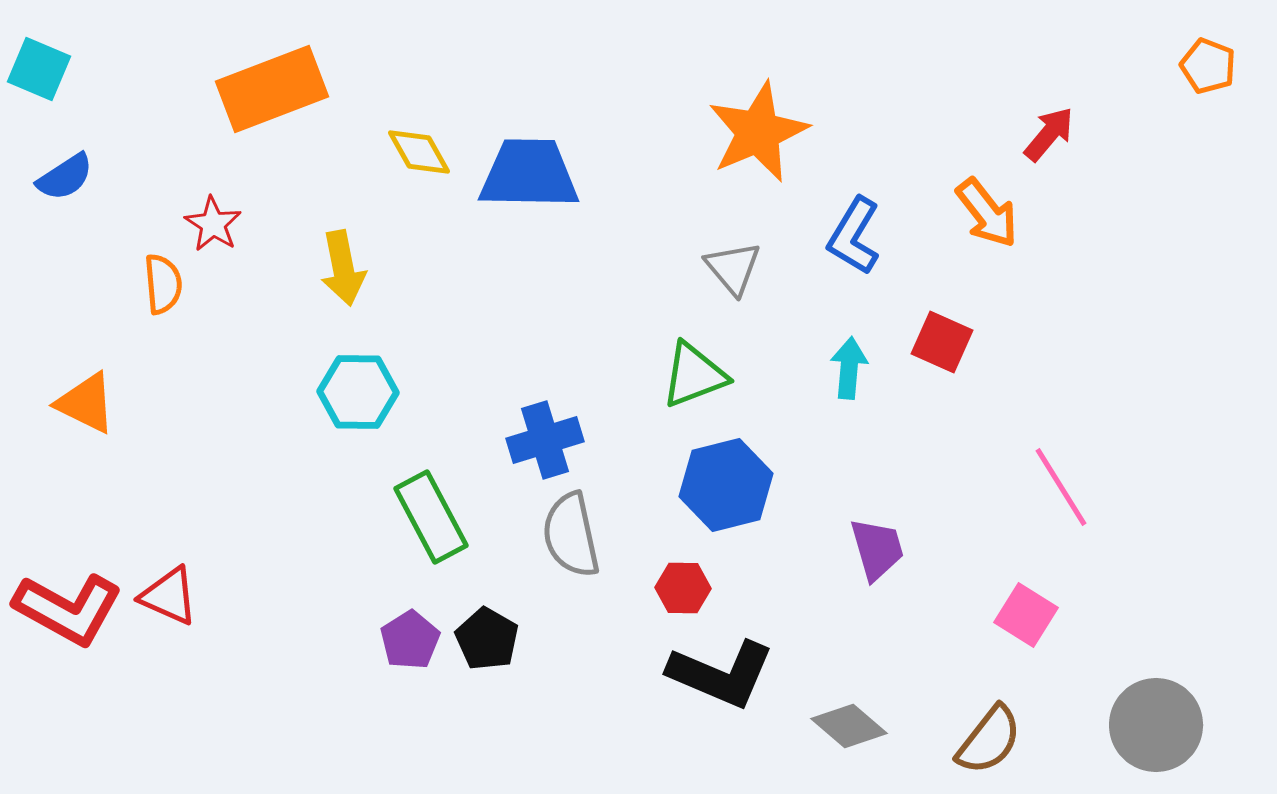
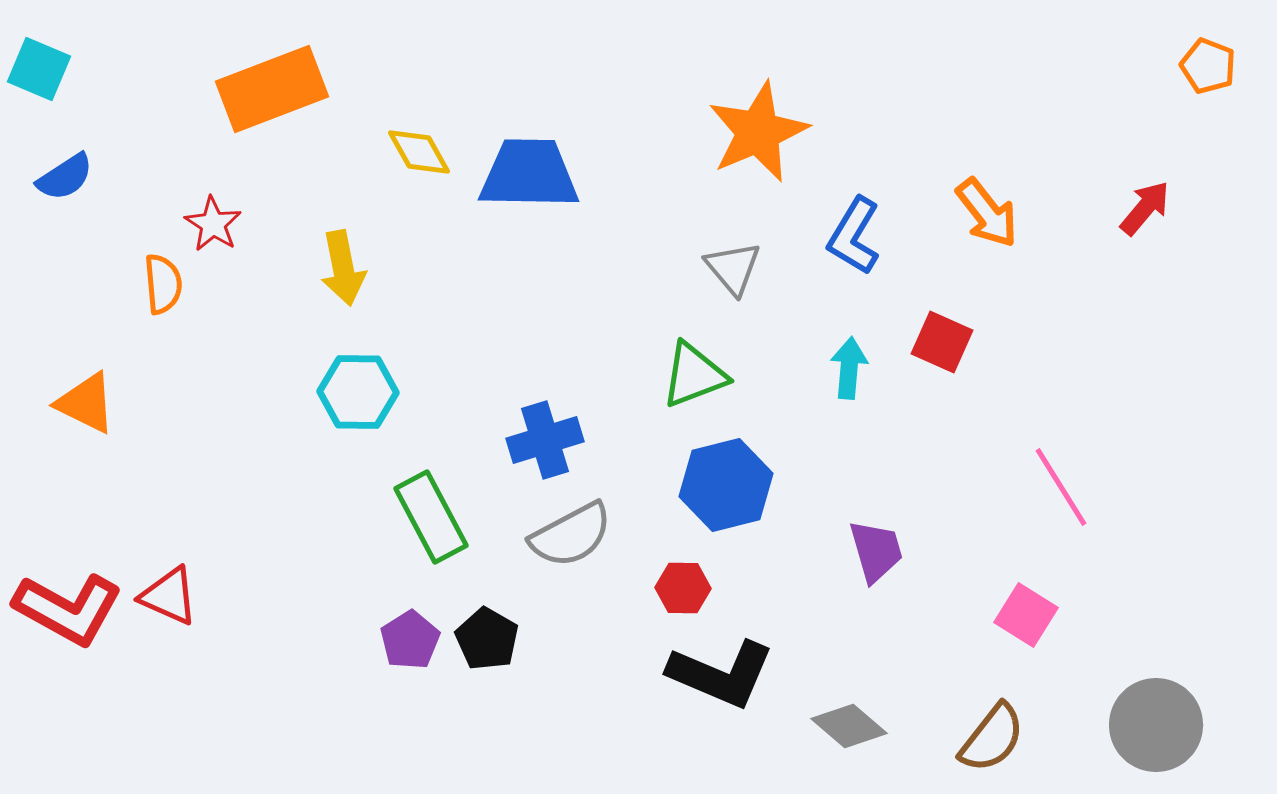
red arrow: moved 96 px right, 74 px down
gray semicircle: rotated 106 degrees counterclockwise
purple trapezoid: moved 1 px left, 2 px down
brown semicircle: moved 3 px right, 2 px up
